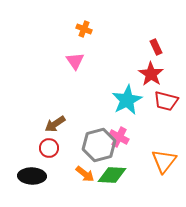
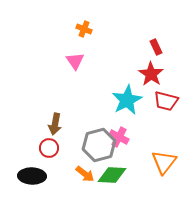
brown arrow: rotated 45 degrees counterclockwise
orange triangle: moved 1 px down
